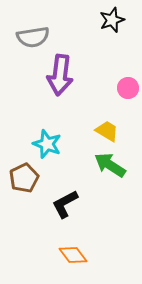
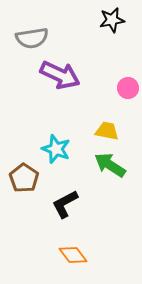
black star: rotated 10 degrees clockwise
gray semicircle: moved 1 px left, 1 px down
purple arrow: rotated 72 degrees counterclockwise
yellow trapezoid: rotated 20 degrees counterclockwise
cyan star: moved 9 px right, 5 px down
brown pentagon: rotated 12 degrees counterclockwise
